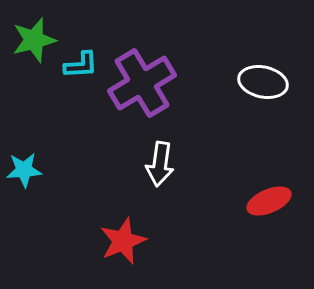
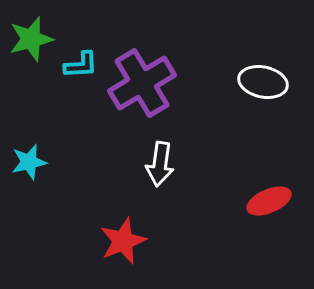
green star: moved 3 px left, 1 px up
cyan star: moved 5 px right, 8 px up; rotated 9 degrees counterclockwise
